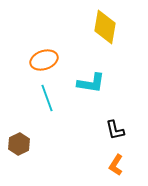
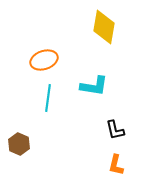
yellow diamond: moved 1 px left
cyan L-shape: moved 3 px right, 3 px down
cyan line: moved 1 px right; rotated 28 degrees clockwise
brown hexagon: rotated 10 degrees counterclockwise
orange L-shape: rotated 20 degrees counterclockwise
